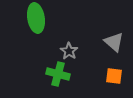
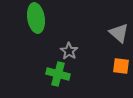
gray triangle: moved 5 px right, 9 px up
orange square: moved 7 px right, 10 px up
